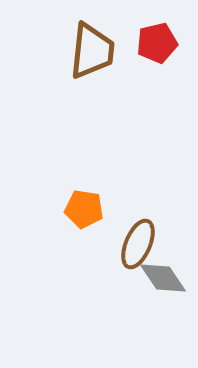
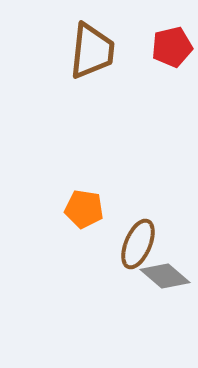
red pentagon: moved 15 px right, 4 px down
gray diamond: moved 2 px right, 2 px up; rotated 15 degrees counterclockwise
